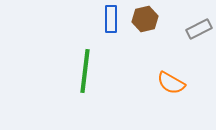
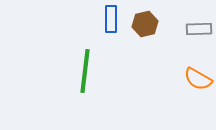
brown hexagon: moved 5 px down
gray rectangle: rotated 25 degrees clockwise
orange semicircle: moved 27 px right, 4 px up
